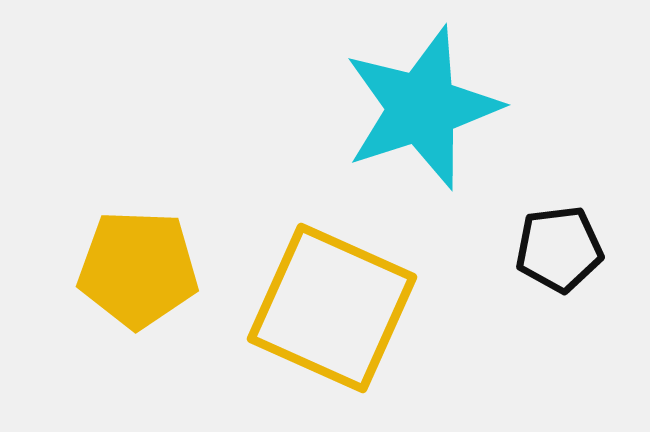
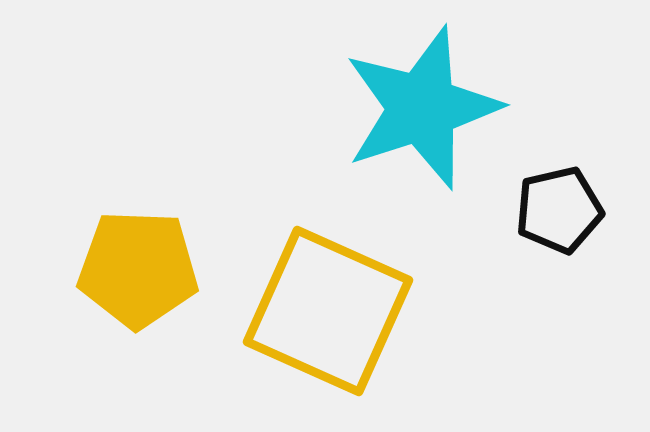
black pentagon: moved 39 px up; rotated 6 degrees counterclockwise
yellow square: moved 4 px left, 3 px down
